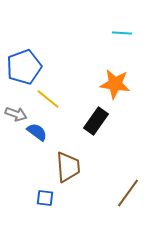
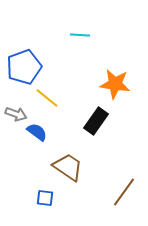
cyan line: moved 42 px left, 2 px down
yellow line: moved 1 px left, 1 px up
brown trapezoid: rotated 52 degrees counterclockwise
brown line: moved 4 px left, 1 px up
